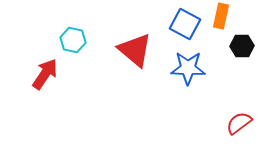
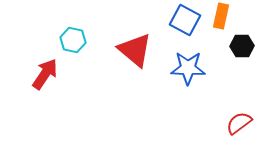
blue square: moved 4 px up
